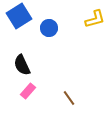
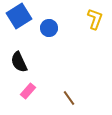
yellow L-shape: rotated 55 degrees counterclockwise
black semicircle: moved 3 px left, 3 px up
